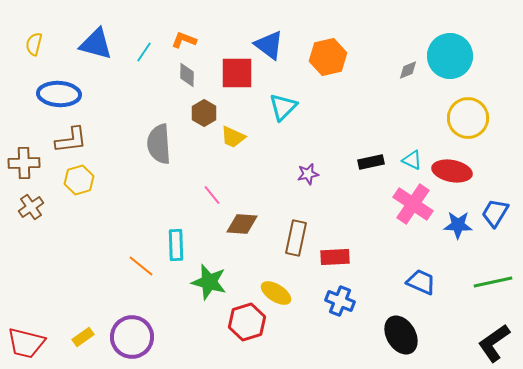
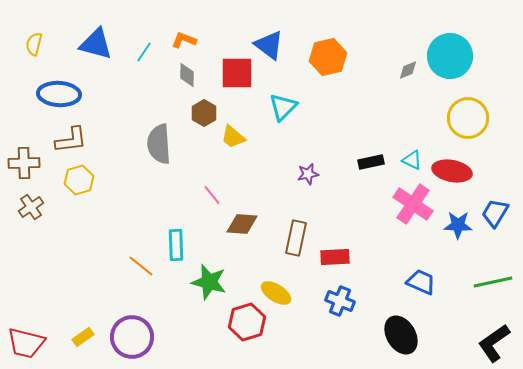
yellow trapezoid at (233, 137): rotated 16 degrees clockwise
